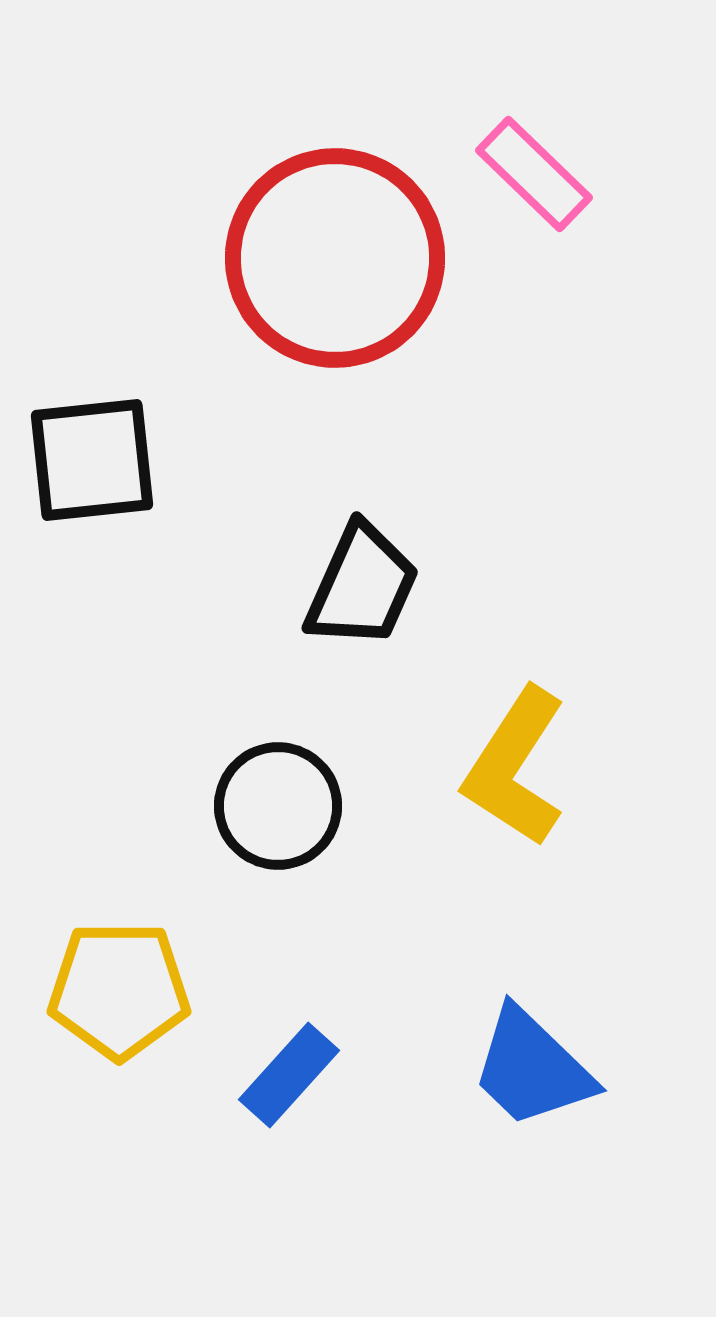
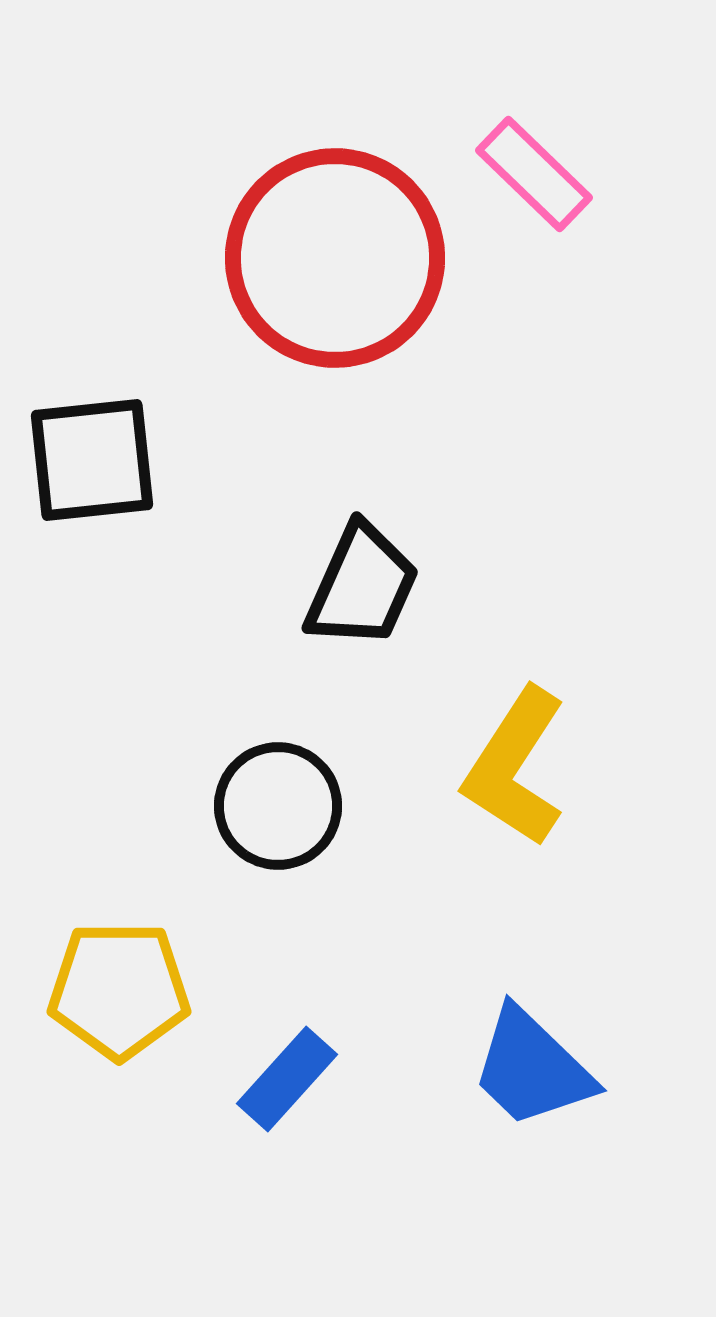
blue rectangle: moved 2 px left, 4 px down
